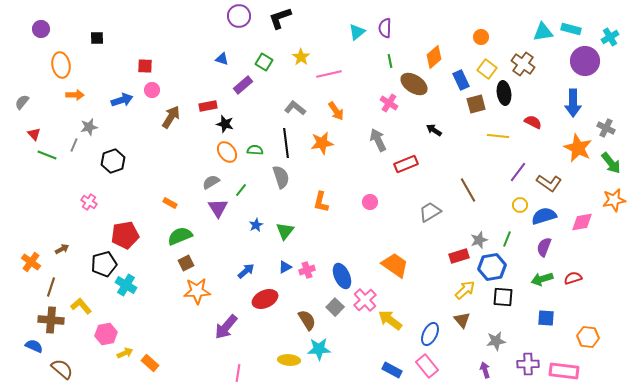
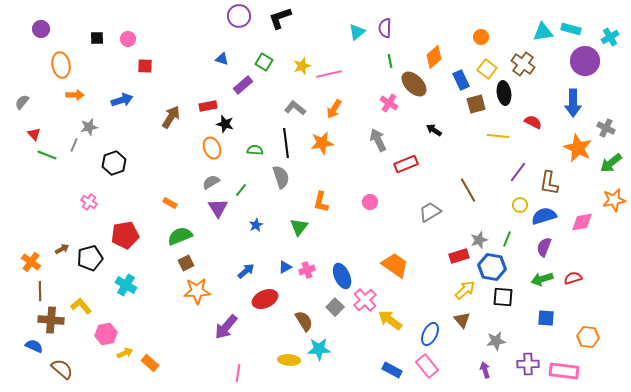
yellow star at (301, 57): moved 1 px right, 9 px down; rotated 18 degrees clockwise
brown ellipse at (414, 84): rotated 12 degrees clockwise
pink circle at (152, 90): moved 24 px left, 51 px up
orange arrow at (336, 111): moved 2 px left, 2 px up; rotated 66 degrees clockwise
orange ellipse at (227, 152): moved 15 px left, 4 px up; rotated 15 degrees clockwise
black hexagon at (113, 161): moved 1 px right, 2 px down
green arrow at (611, 163): rotated 90 degrees clockwise
brown L-shape at (549, 183): rotated 65 degrees clockwise
green triangle at (285, 231): moved 14 px right, 4 px up
black pentagon at (104, 264): moved 14 px left, 6 px up
blue hexagon at (492, 267): rotated 20 degrees clockwise
brown line at (51, 287): moved 11 px left, 4 px down; rotated 18 degrees counterclockwise
brown semicircle at (307, 320): moved 3 px left, 1 px down
